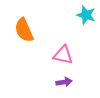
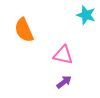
purple arrow: rotated 28 degrees counterclockwise
